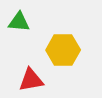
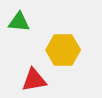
red triangle: moved 3 px right
